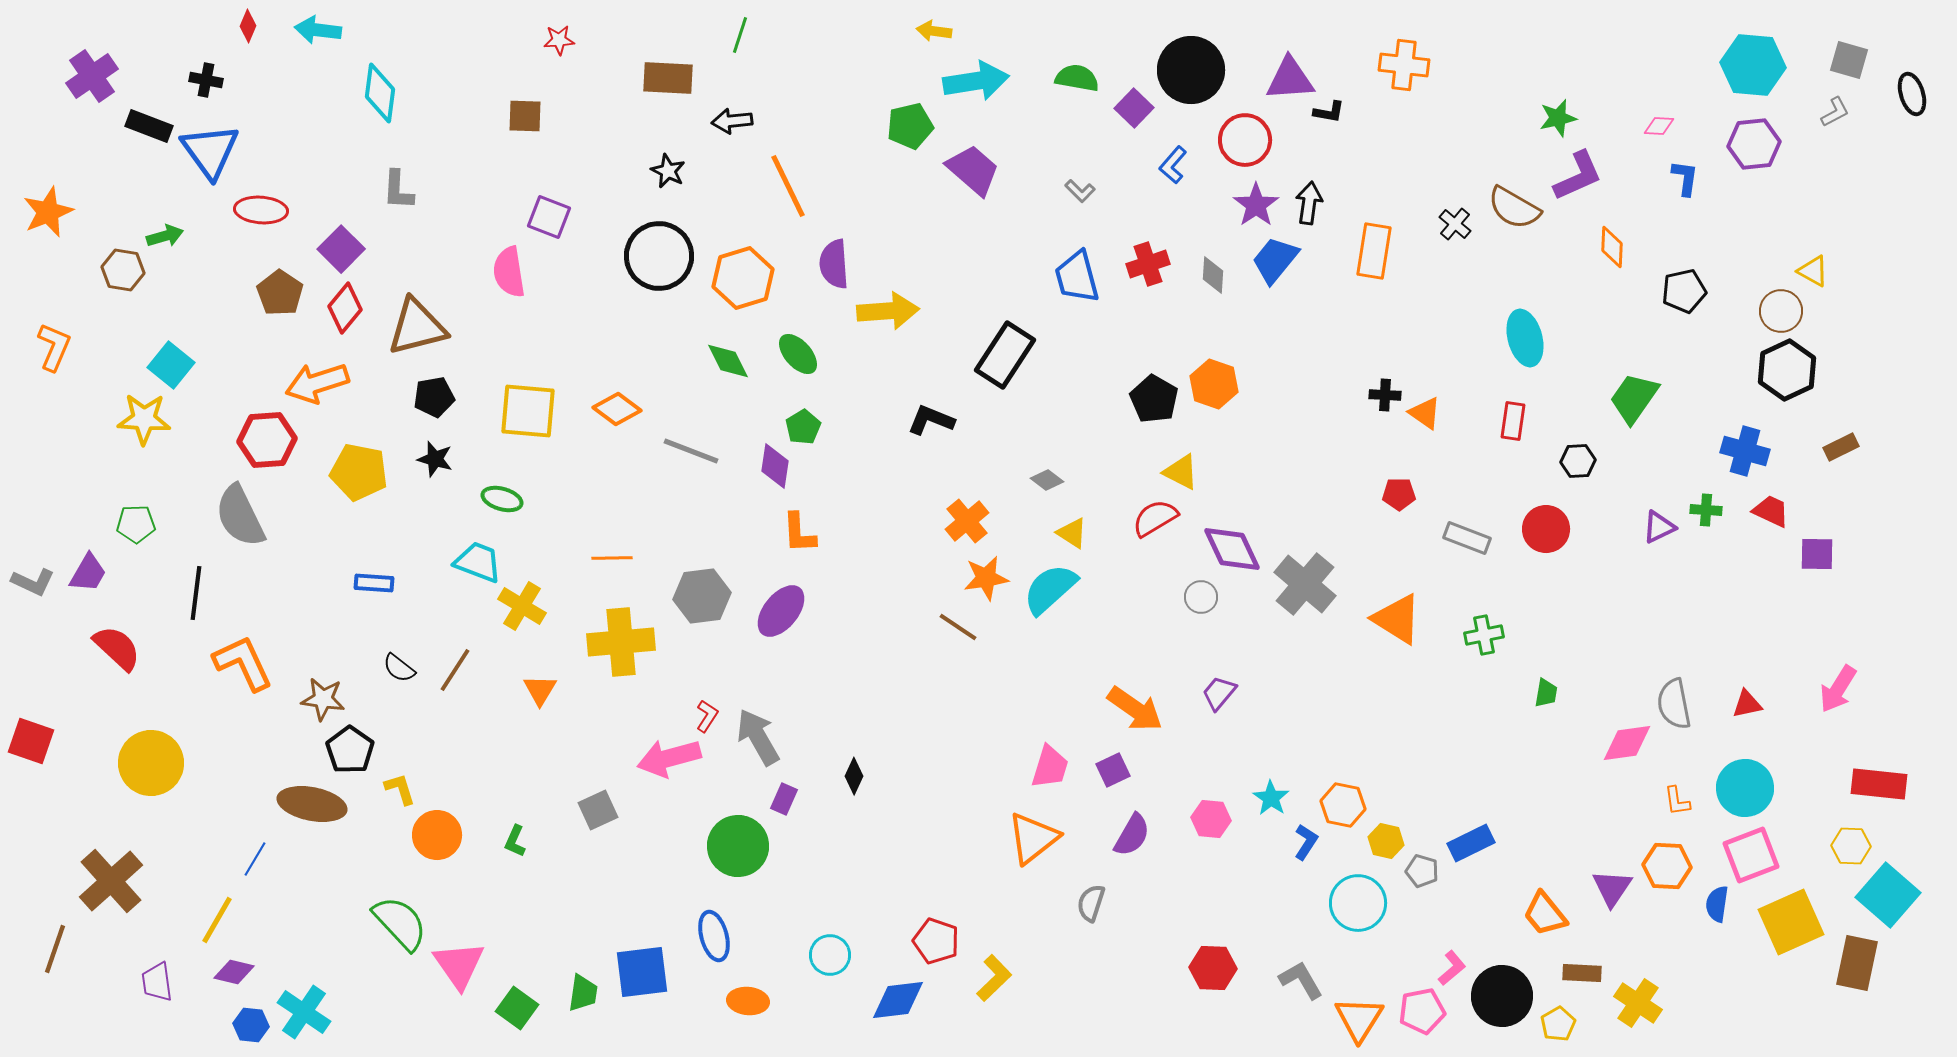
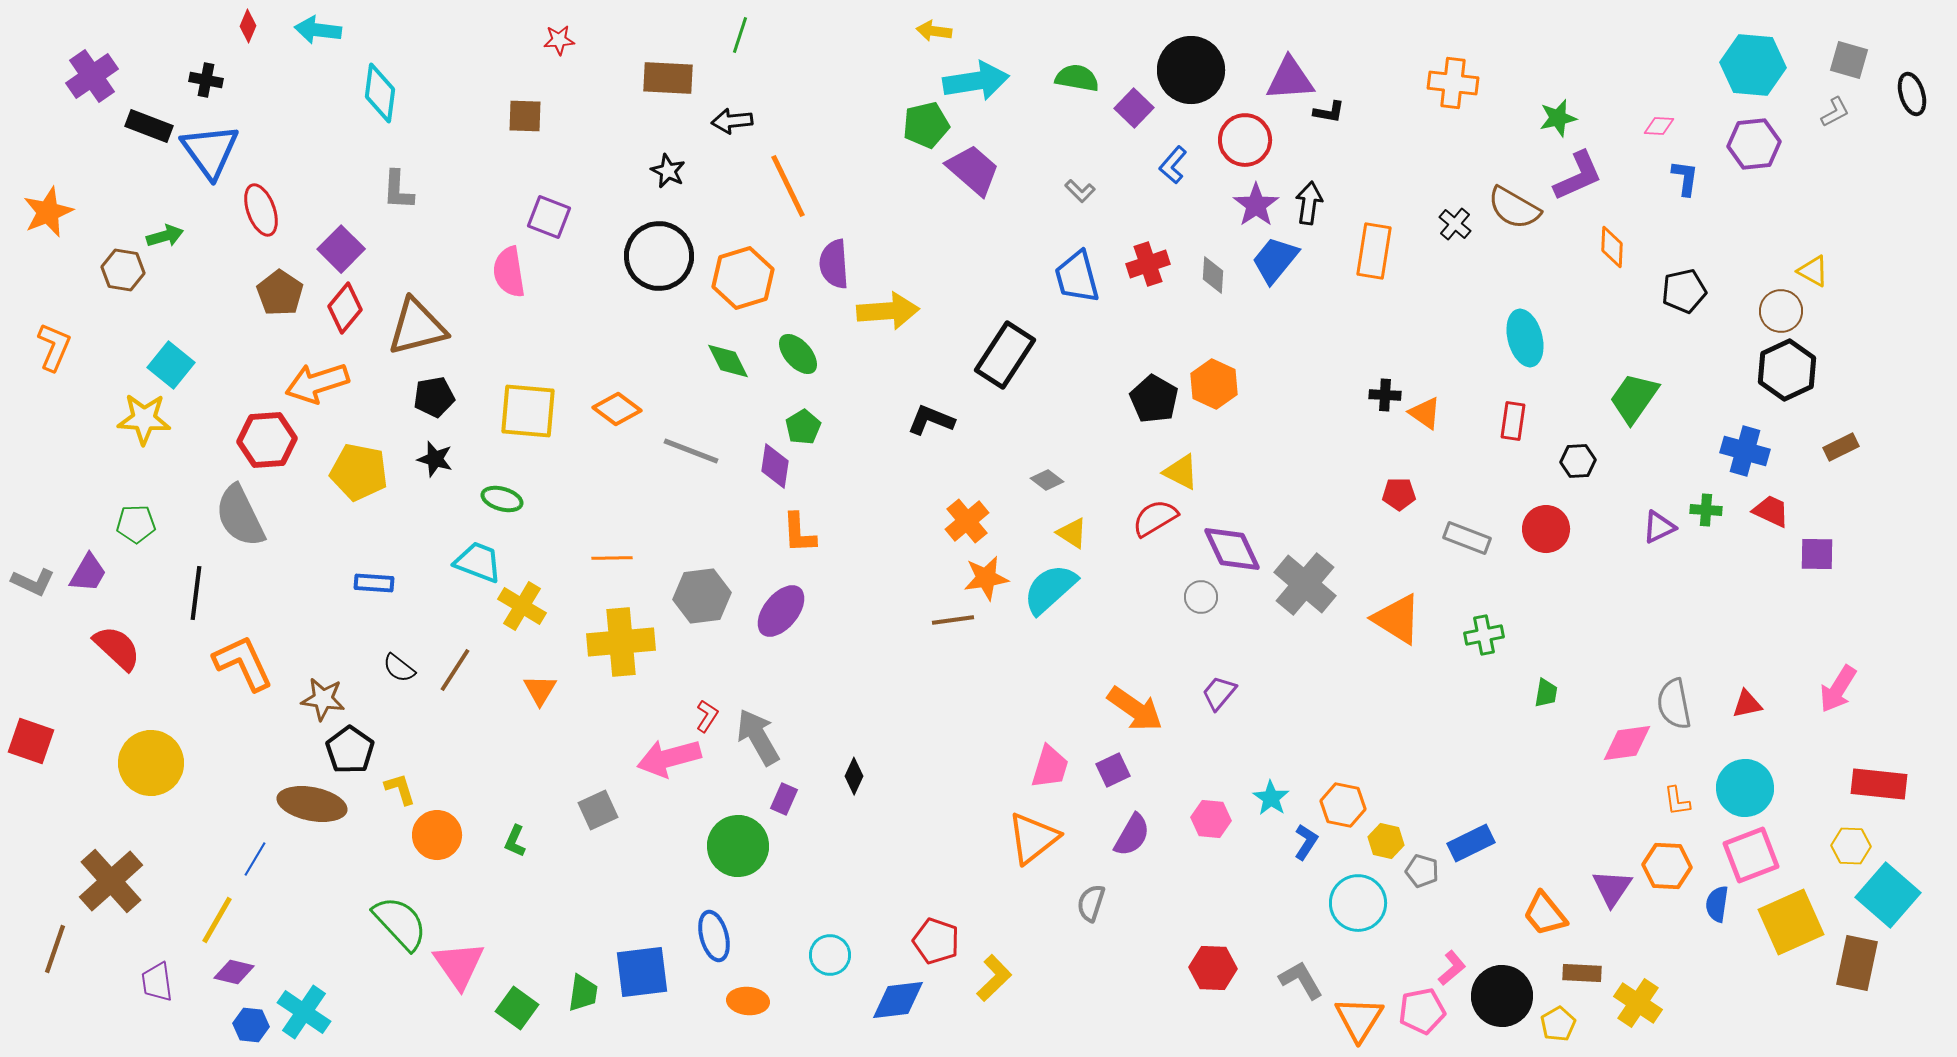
orange cross at (1404, 65): moved 49 px right, 18 px down
green pentagon at (910, 126): moved 16 px right, 1 px up
red ellipse at (261, 210): rotated 66 degrees clockwise
orange hexagon at (1214, 384): rotated 6 degrees clockwise
brown line at (958, 627): moved 5 px left, 7 px up; rotated 42 degrees counterclockwise
